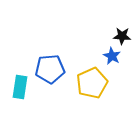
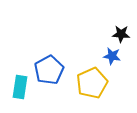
black star: moved 1 px left, 2 px up
blue star: rotated 18 degrees counterclockwise
blue pentagon: moved 1 px left, 1 px down; rotated 24 degrees counterclockwise
